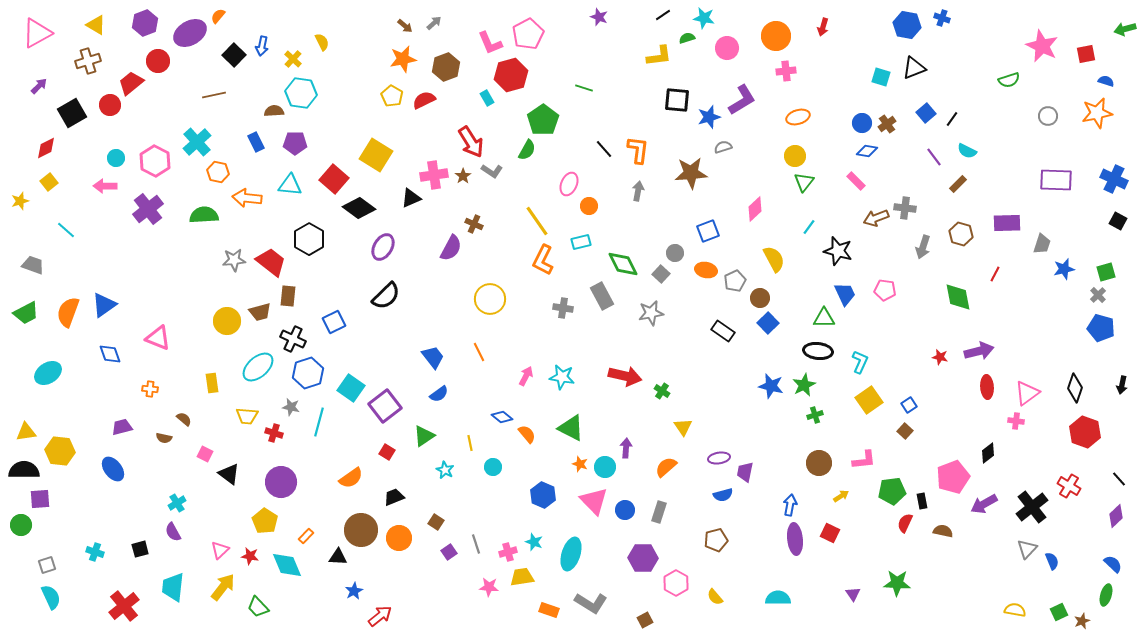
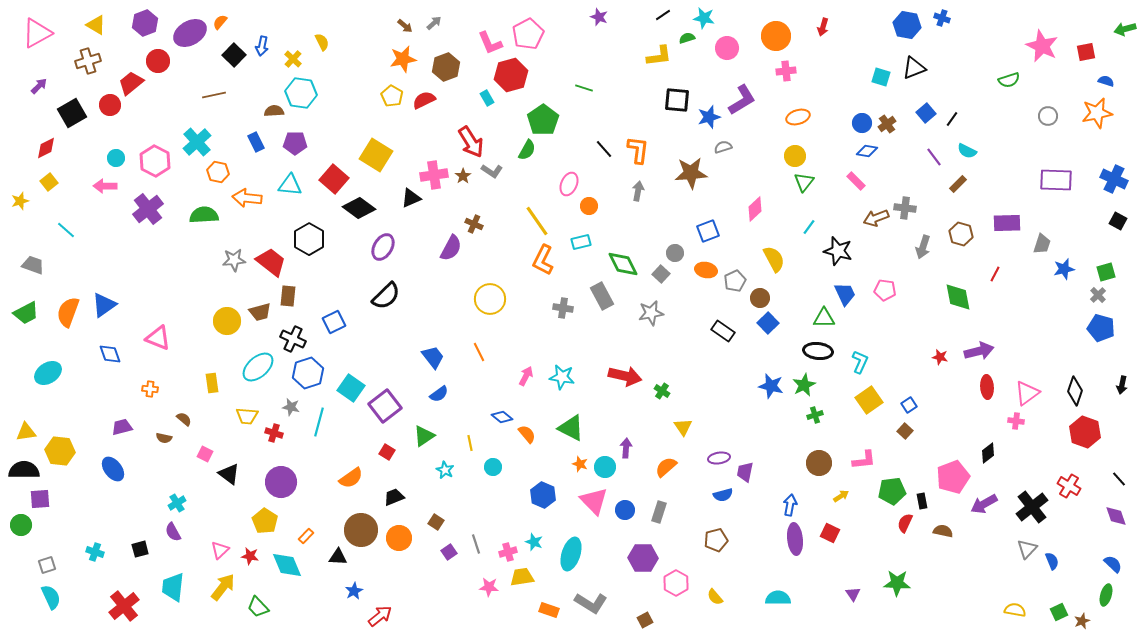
orange semicircle at (218, 16): moved 2 px right, 6 px down
red square at (1086, 54): moved 2 px up
black diamond at (1075, 388): moved 3 px down
purple diamond at (1116, 516): rotated 65 degrees counterclockwise
